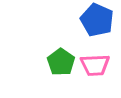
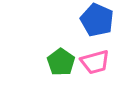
pink trapezoid: moved 3 px up; rotated 12 degrees counterclockwise
